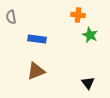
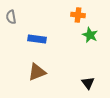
brown triangle: moved 1 px right, 1 px down
